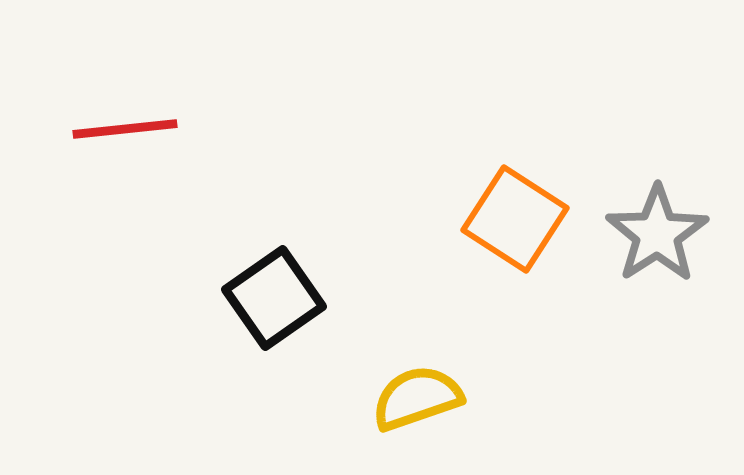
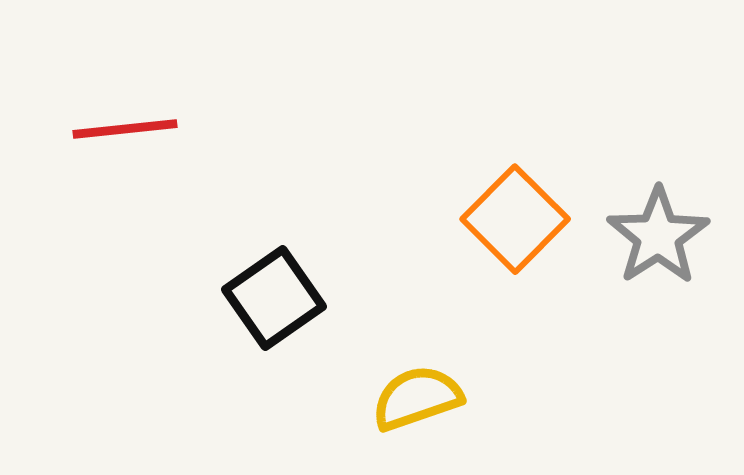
orange square: rotated 12 degrees clockwise
gray star: moved 1 px right, 2 px down
